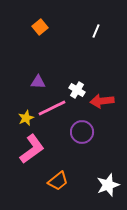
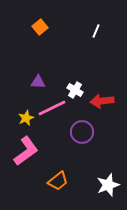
white cross: moved 2 px left
pink L-shape: moved 6 px left, 2 px down
